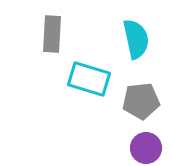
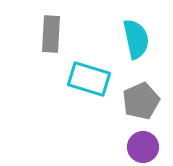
gray rectangle: moved 1 px left
gray pentagon: rotated 18 degrees counterclockwise
purple circle: moved 3 px left, 1 px up
